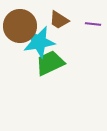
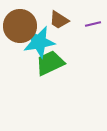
purple line: rotated 21 degrees counterclockwise
